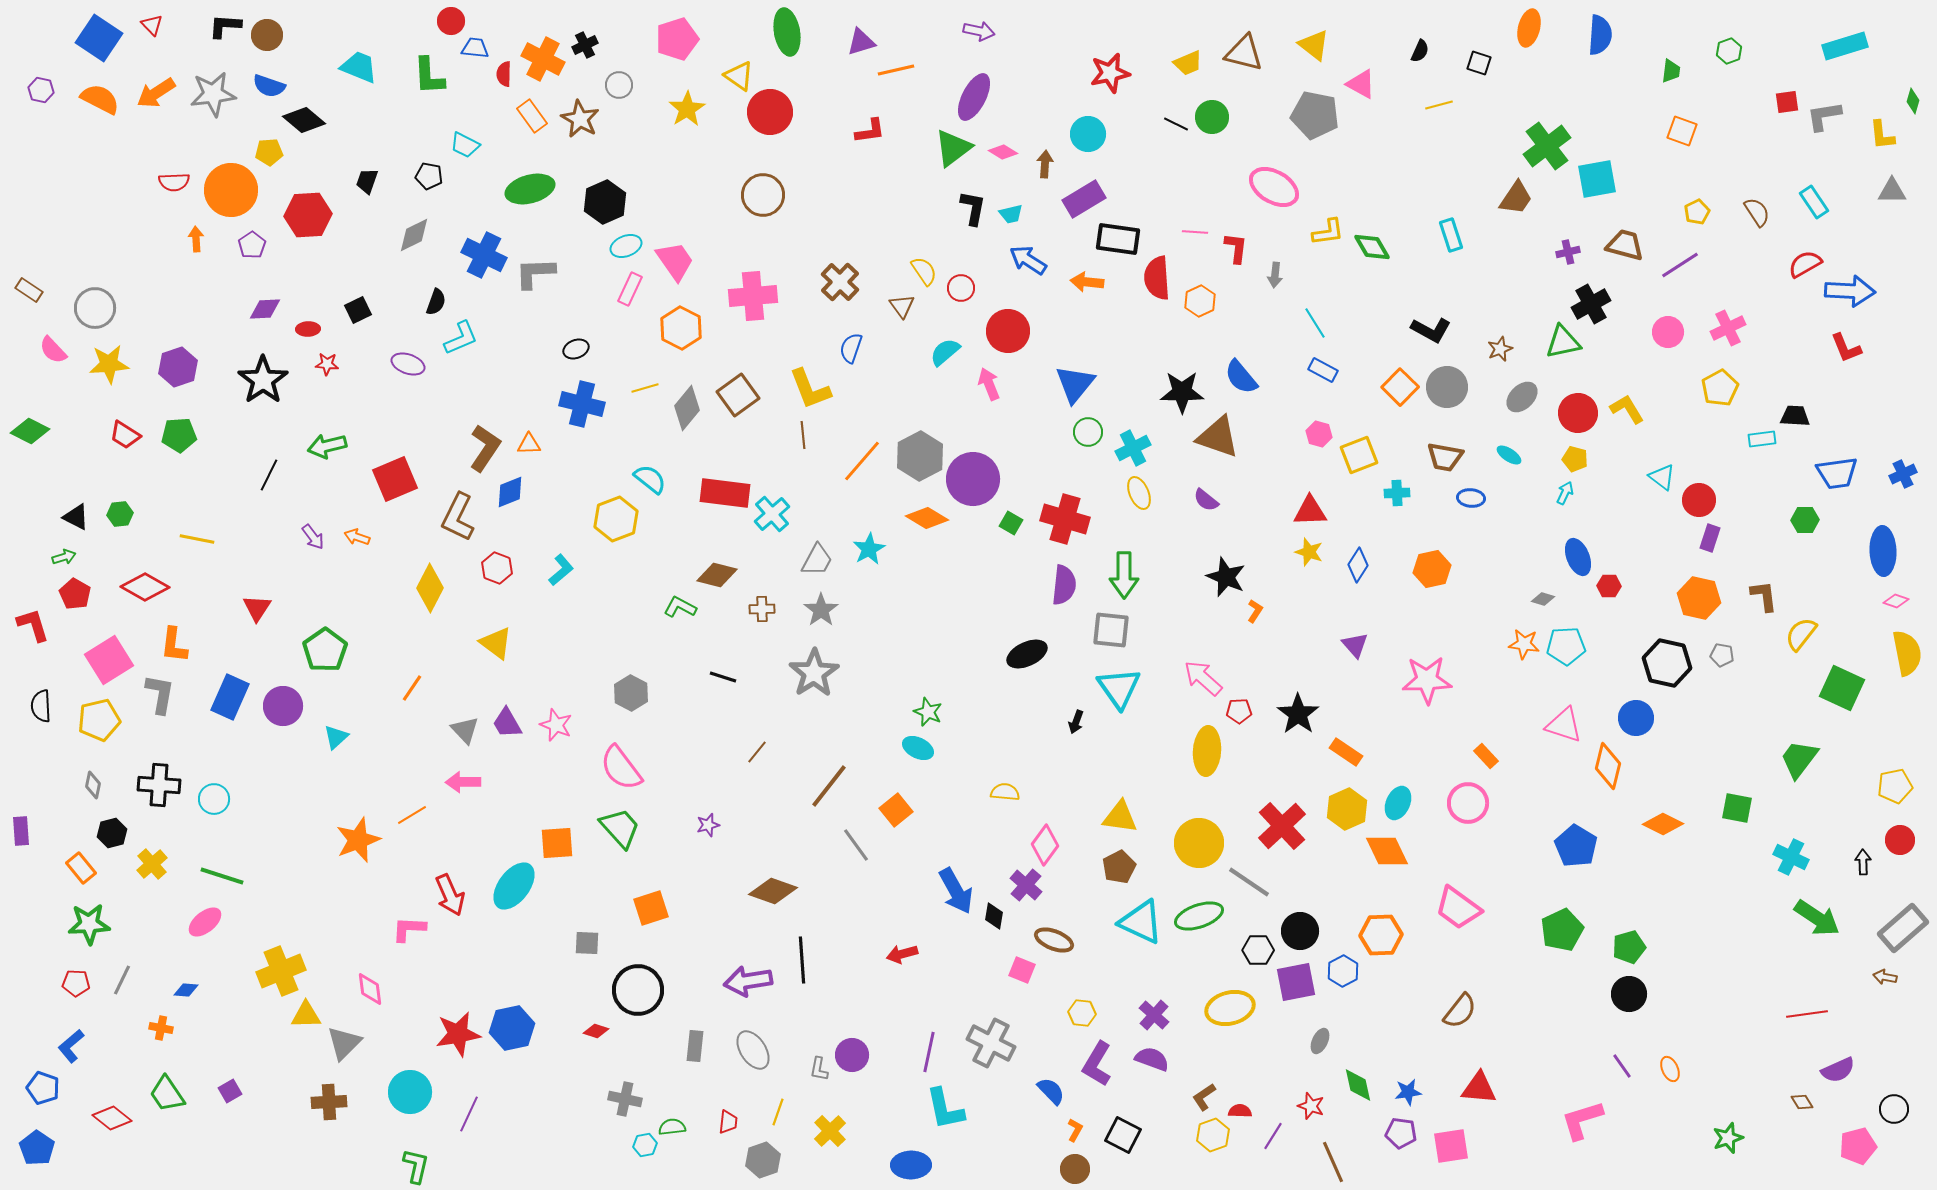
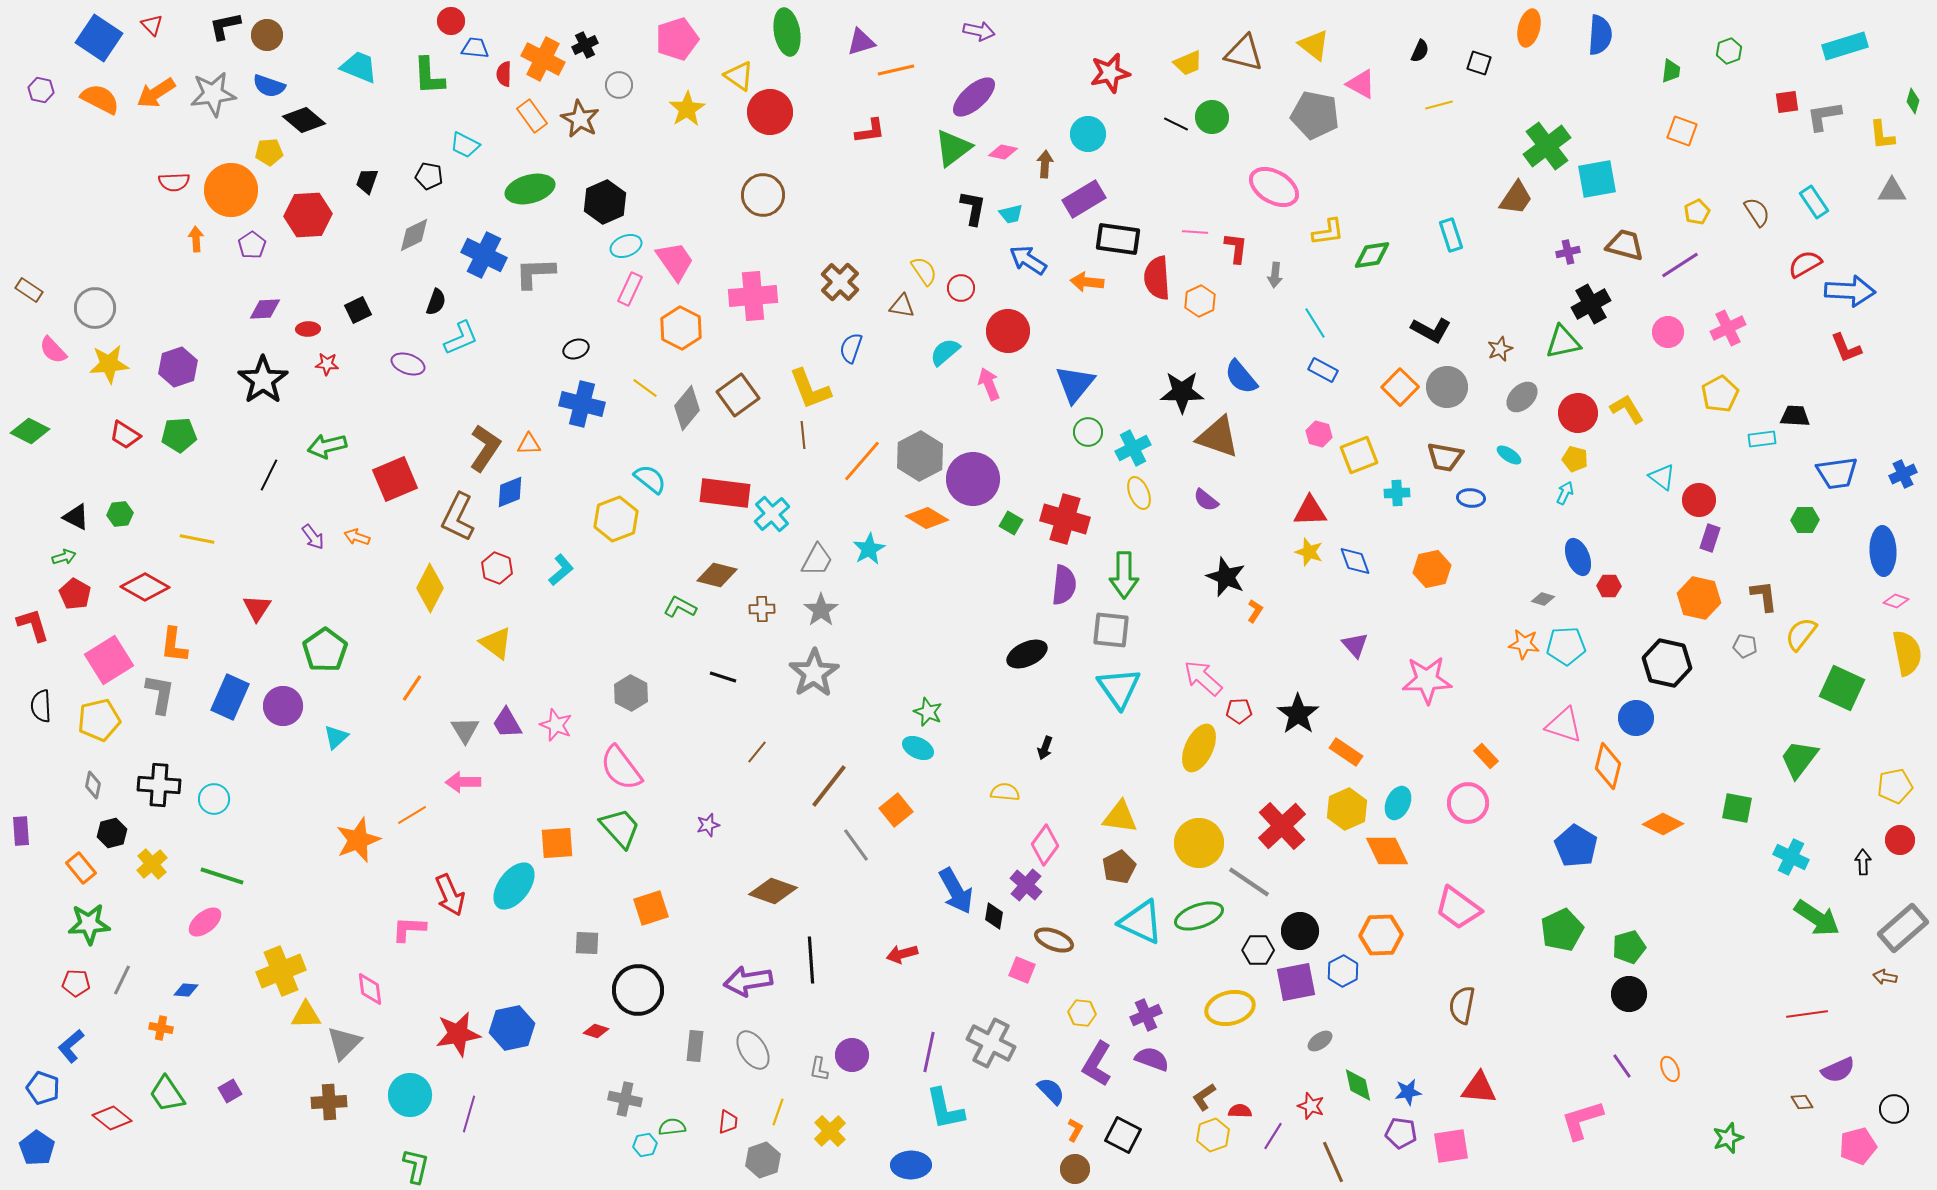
black L-shape at (225, 26): rotated 16 degrees counterclockwise
purple ellipse at (974, 97): rotated 21 degrees clockwise
pink diamond at (1003, 152): rotated 20 degrees counterclockwise
green diamond at (1372, 247): moved 8 px down; rotated 69 degrees counterclockwise
brown triangle at (902, 306): rotated 44 degrees counterclockwise
yellow line at (645, 388): rotated 52 degrees clockwise
yellow pentagon at (1720, 388): moved 6 px down
blue diamond at (1358, 565): moved 3 px left, 4 px up; rotated 52 degrees counterclockwise
gray pentagon at (1722, 655): moved 23 px right, 9 px up
black arrow at (1076, 722): moved 31 px left, 26 px down
gray triangle at (465, 730): rotated 12 degrees clockwise
yellow ellipse at (1207, 751): moved 8 px left, 3 px up; rotated 21 degrees clockwise
black line at (802, 960): moved 9 px right
brown semicircle at (1460, 1011): moved 2 px right, 6 px up; rotated 153 degrees clockwise
purple cross at (1154, 1015): moved 8 px left; rotated 24 degrees clockwise
gray ellipse at (1320, 1041): rotated 30 degrees clockwise
cyan circle at (410, 1092): moved 3 px down
purple line at (469, 1114): rotated 9 degrees counterclockwise
